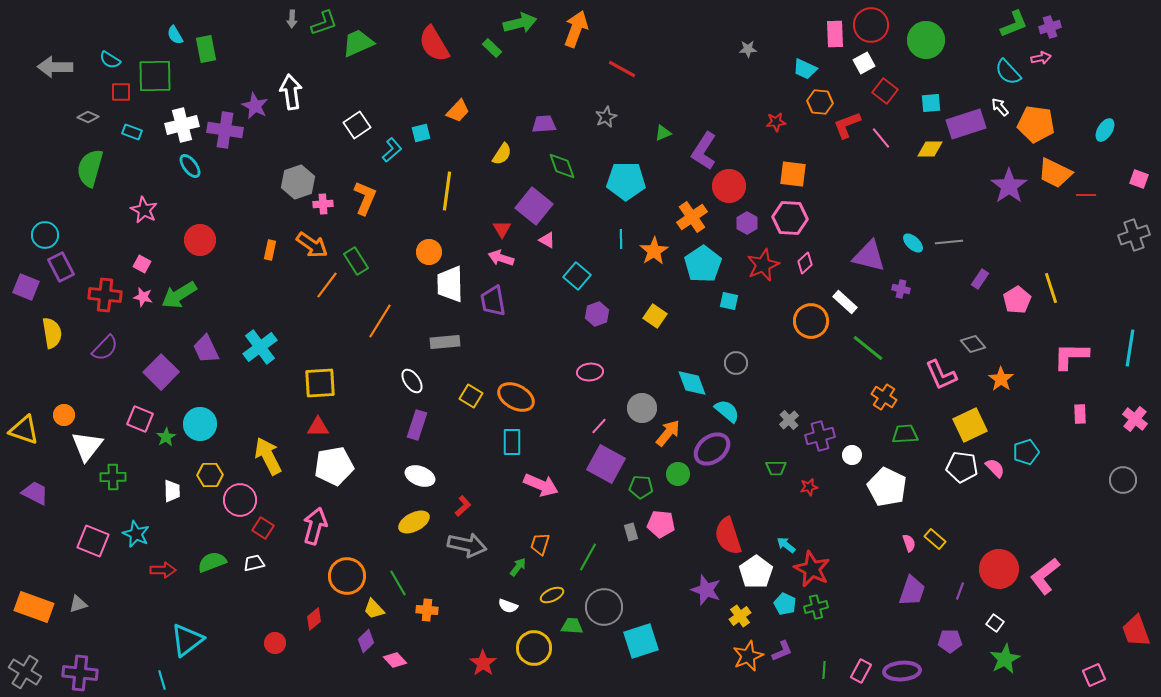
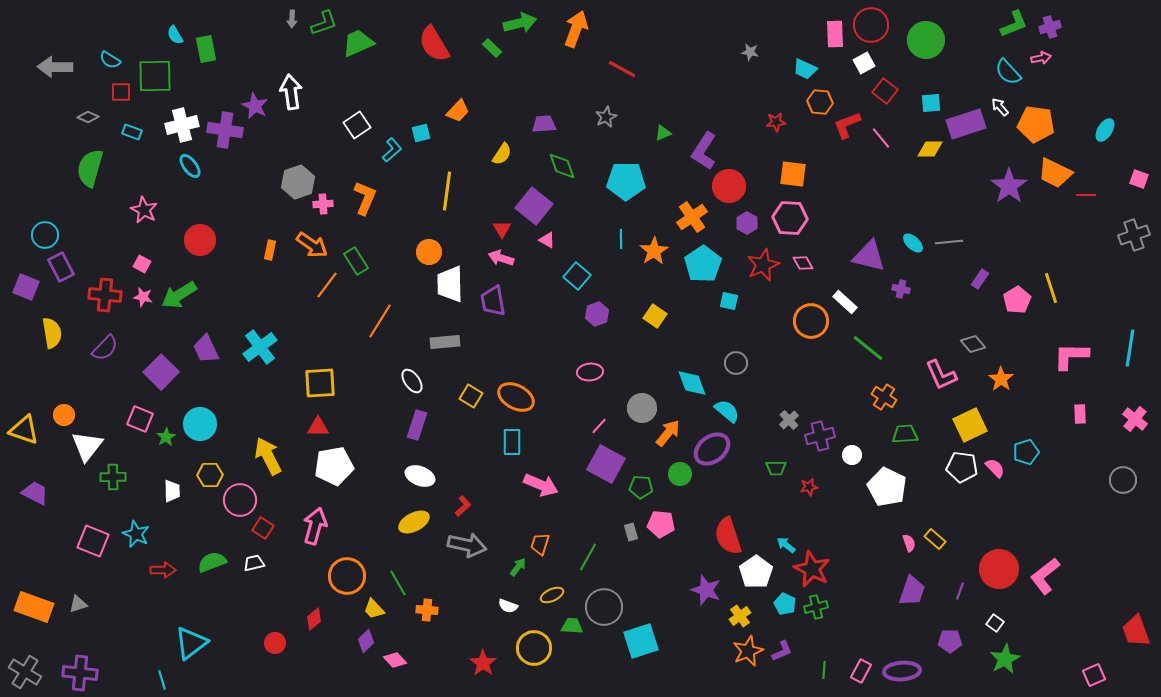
gray star at (748, 49): moved 2 px right, 3 px down; rotated 12 degrees clockwise
pink diamond at (805, 263): moved 2 px left; rotated 75 degrees counterclockwise
green circle at (678, 474): moved 2 px right
cyan triangle at (187, 640): moved 4 px right, 3 px down
orange star at (748, 656): moved 5 px up
